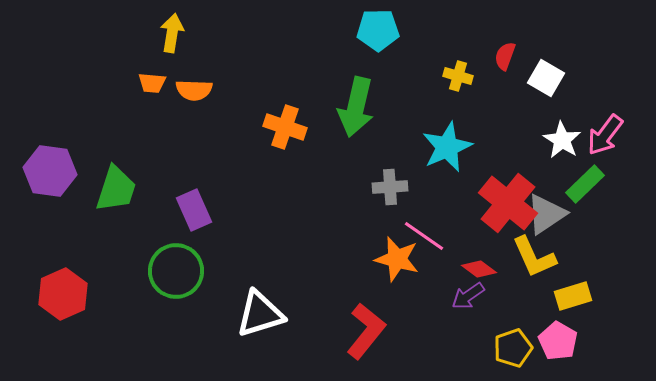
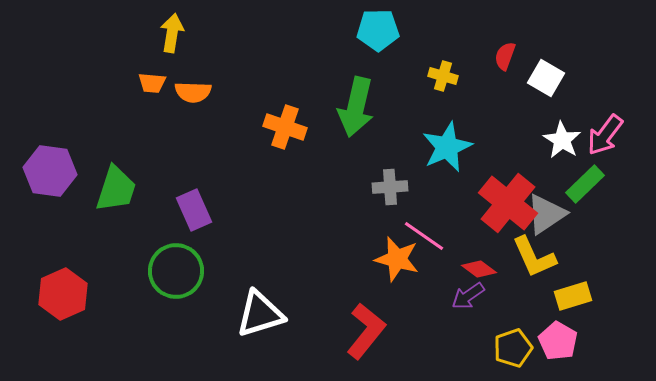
yellow cross: moved 15 px left
orange semicircle: moved 1 px left, 2 px down
